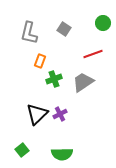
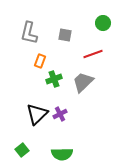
gray square: moved 1 px right, 6 px down; rotated 24 degrees counterclockwise
gray trapezoid: rotated 10 degrees counterclockwise
